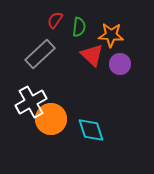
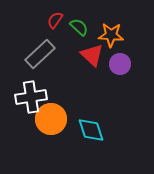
green semicircle: rotated 54 degrees counterclockwise
white cross: moved 5 px up; rotated 20 degrees clockwise
